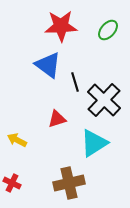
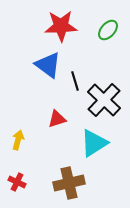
black line: moved 1 px up
yellow arrow: moved 1 px right; rotated 78 degrees clockwise
red cross: moved 5 px right, 1 px up
